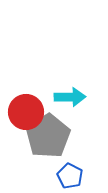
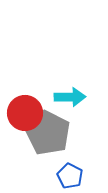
red circle: moved 1 px left, 1 px down
gray pentagon: moved 3 px up; rotated 12 degrees counterclockwise
